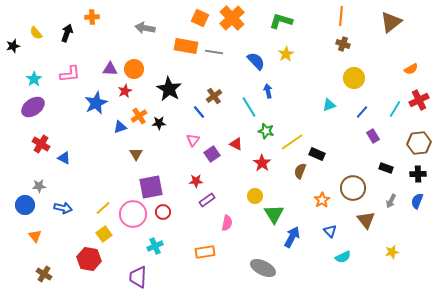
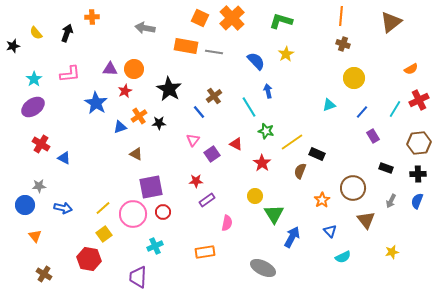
blue star at (96, 103): rotated 15 degrees counterclockwise
brown triangle at (136, 154): rotated 32 degrees counterclockwise
